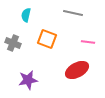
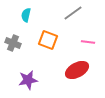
gray line: rotated 48 degrees counterclockwise
orange square: moved 1 px right, 1 px down
